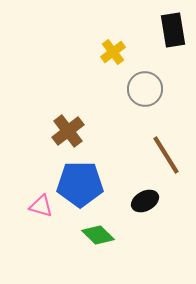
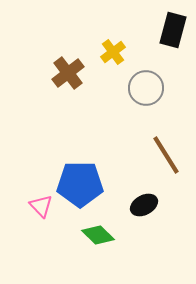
black rectangle: rotated 24 degrees clockwise
gray circle: moved 1 px right, 1 px up
brown cross: moved 58 px up
black ellipse: moved 1 px left, 4 px down
pink triangle: rotated 30 degrees clockwise
